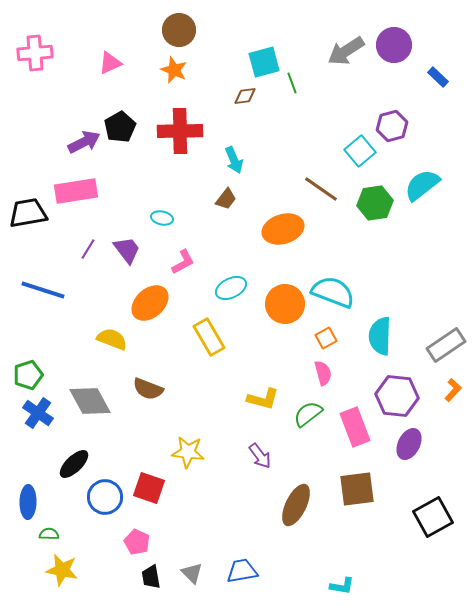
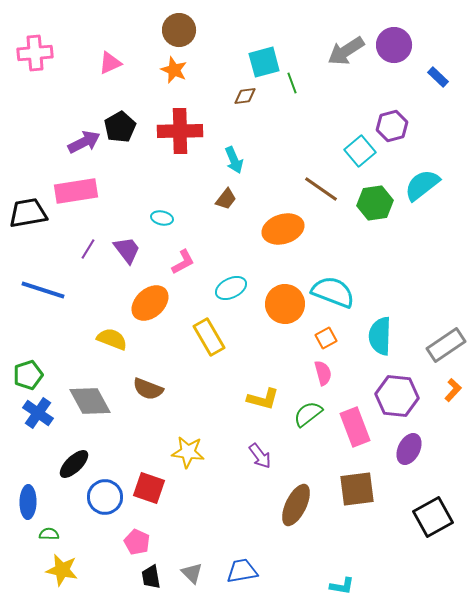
purple ellipse at (409, 444): moved 5 px down
